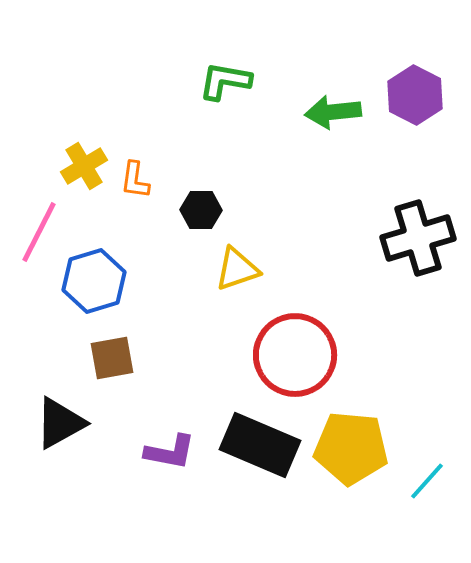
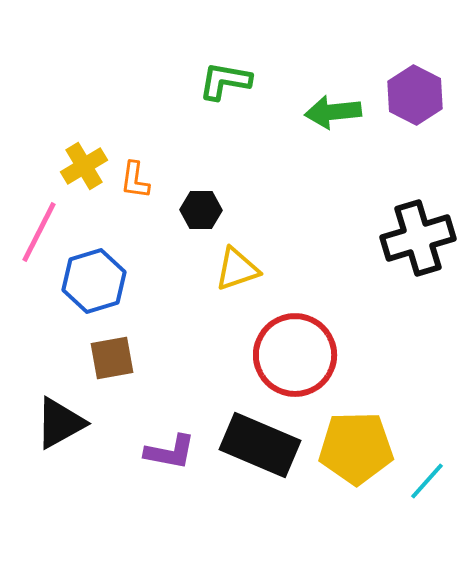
yellow pentagon: moved 5 px right; rotated 6 degrees counterclockwise
